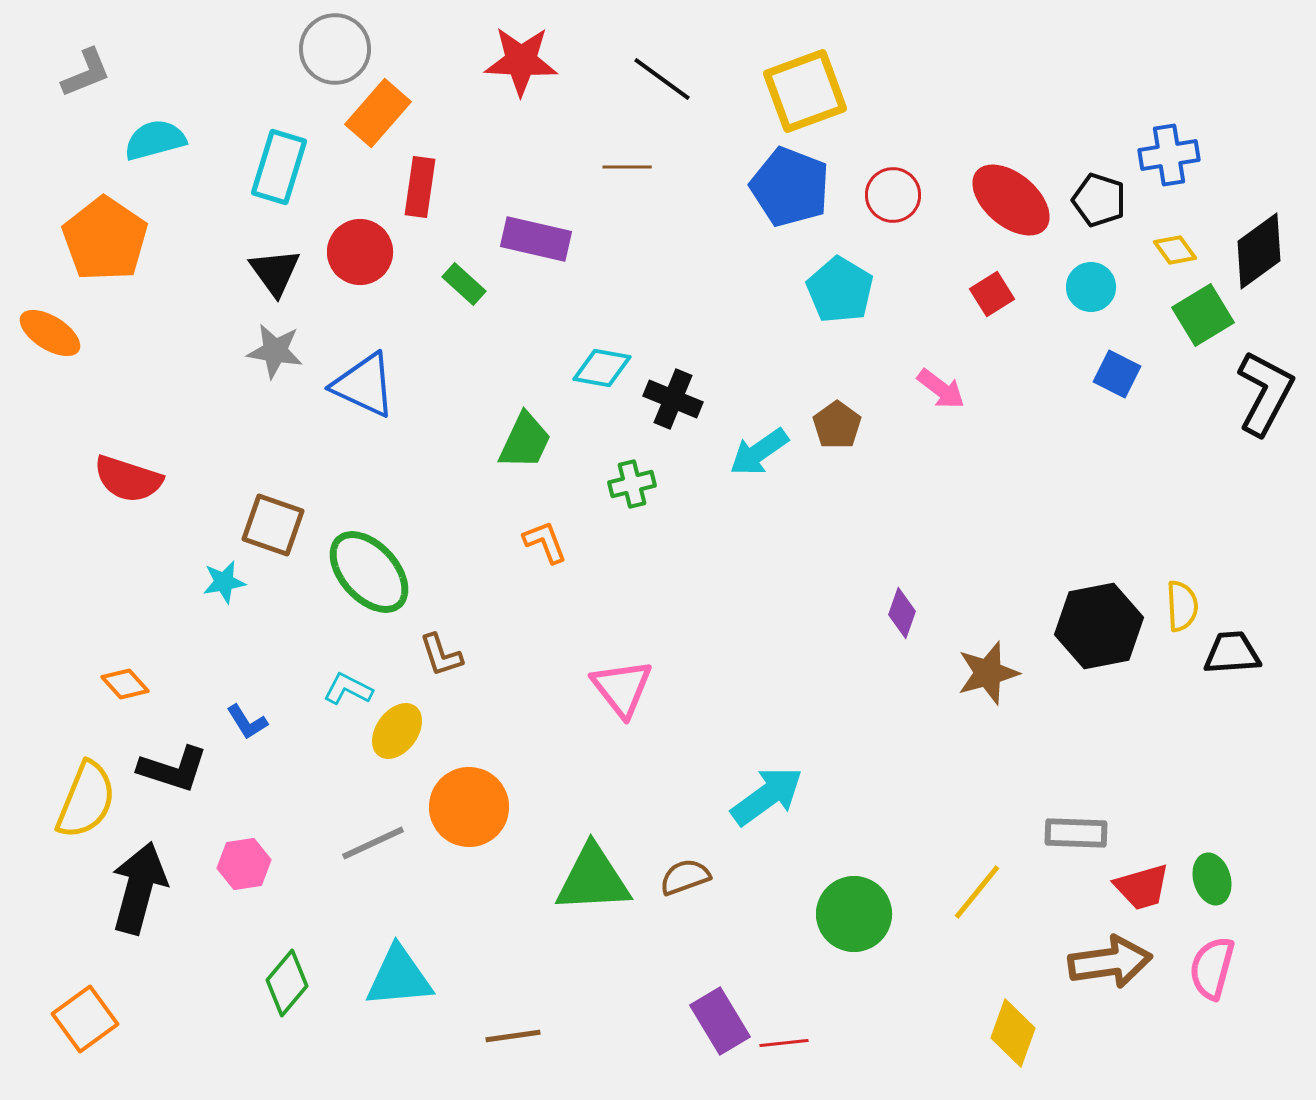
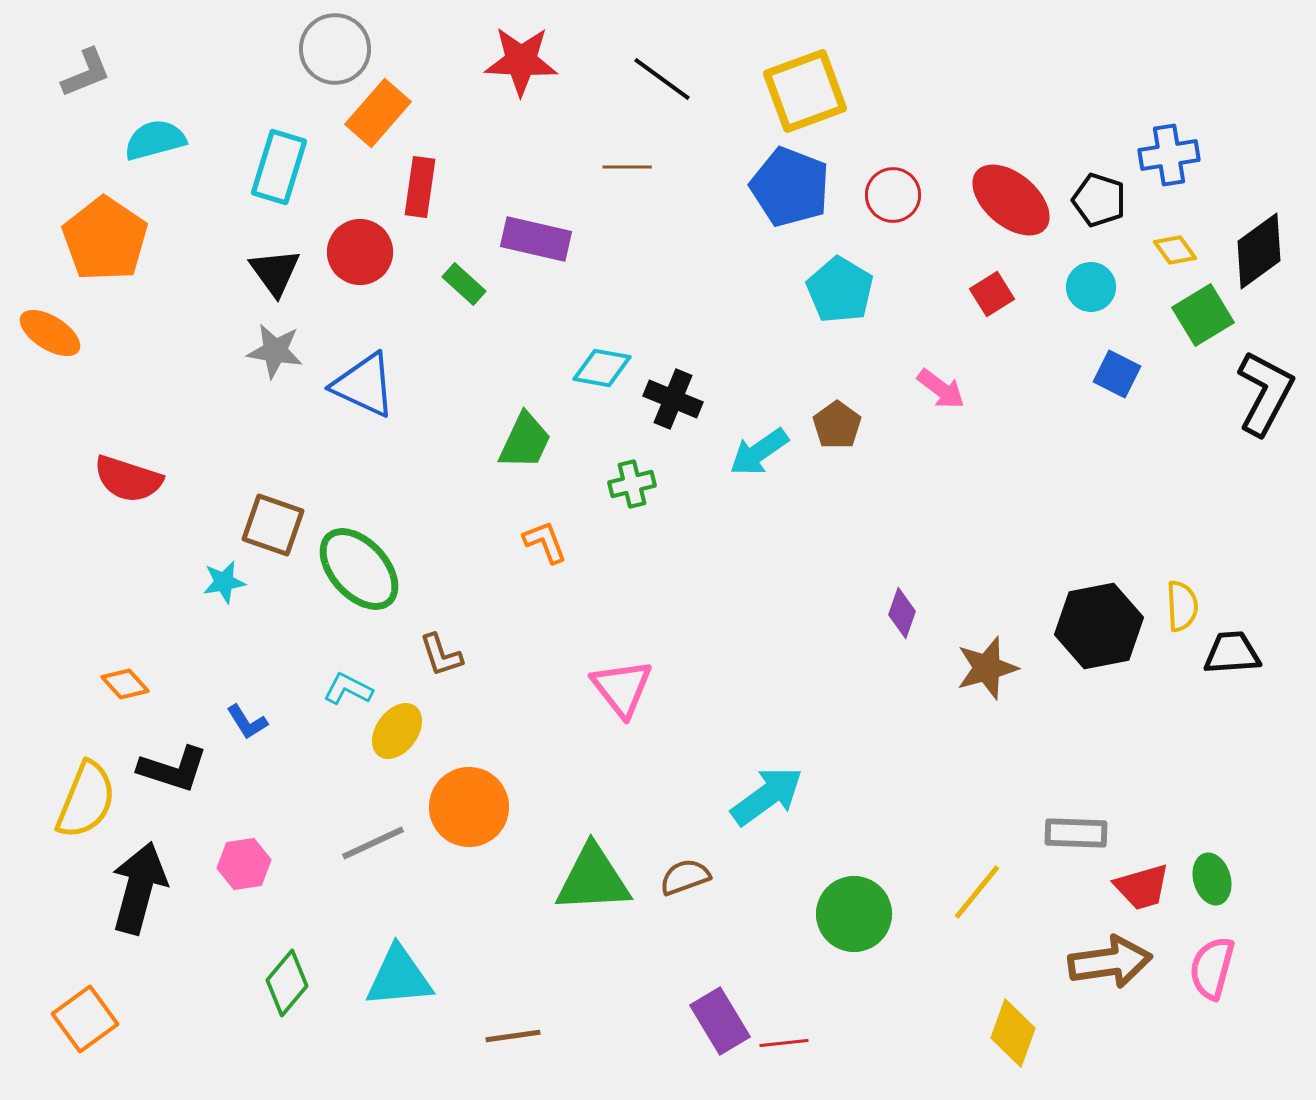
green ellipse at (369, 572): moved 10 px left, 3 px up
brown star at (988, 673): moved 1 px left, 5 px up
